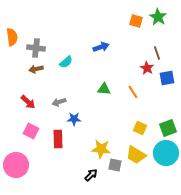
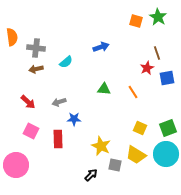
red star: rotated 16 degrees clockwise
yellow star: moved 3 px up; rotated 18 degrees clockwise
cyan circle: moved 1 px down
